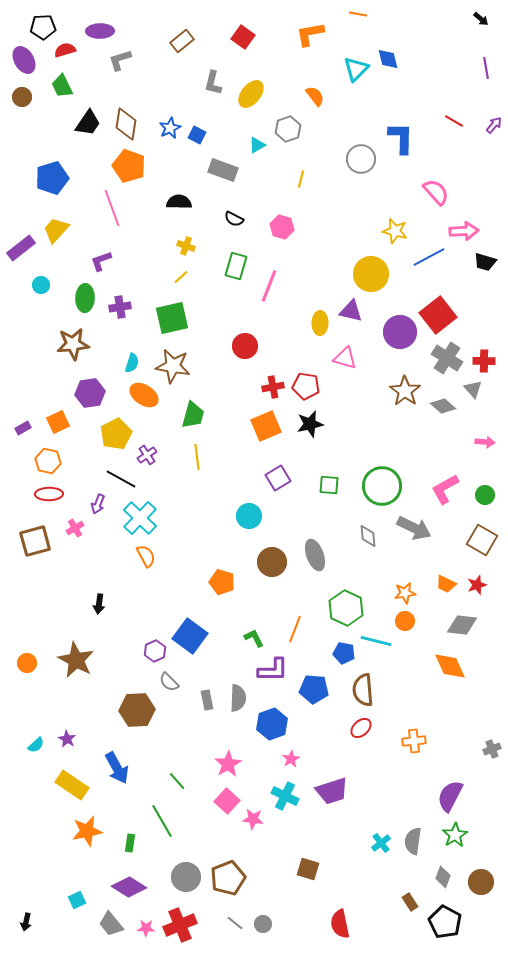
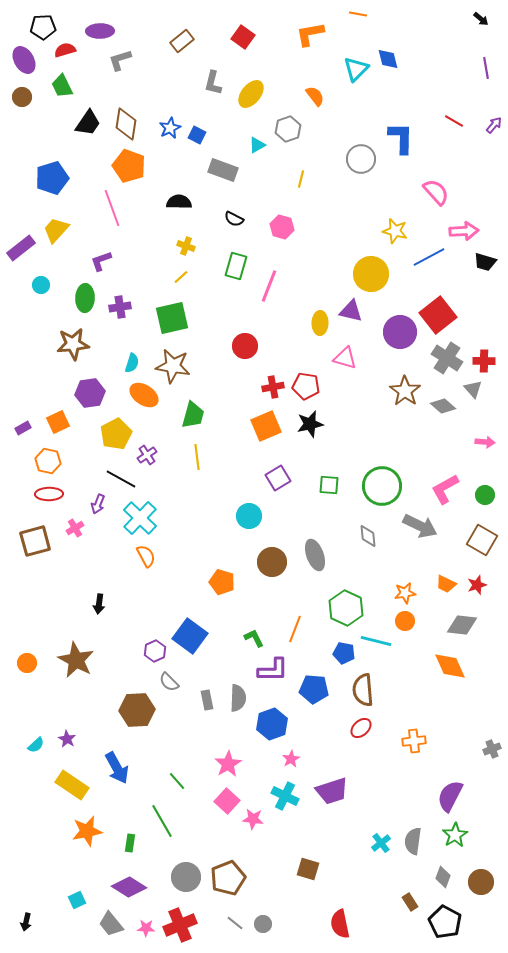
gray arrow at (414, 528): moved 6 px right, 2 px up
